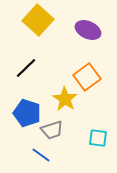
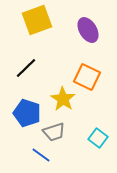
yellow square: moved 1 px left; rotated 28 degrees clockwise
purple ellipse: rotated 35 degrees clockwise
orange square: rotated 28 degrees counterclockwise
yellow star: moved 2 px left
gray trapezoid: moved 2 px right, 2 px down
cyan square: rotated 30 degrees clockwise
